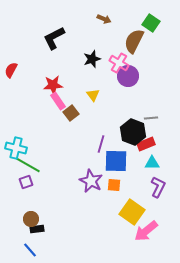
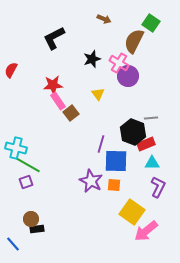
yellow triangle: moved 5 px right, 1 px up
blue line: moved 17 px left, 6 px up
